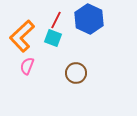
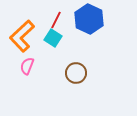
cyan square: rotated 12 degrees clockwise
